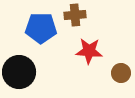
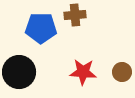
red star: moved 6 px left, 21 px down
brown circle: moved 1 px right, 1 px up
